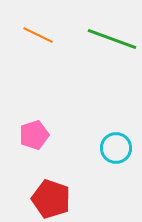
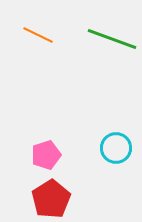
pink pentagon: moved 12 px right, 20 px down
red pentagon: rotated 21 degrees clockwise
